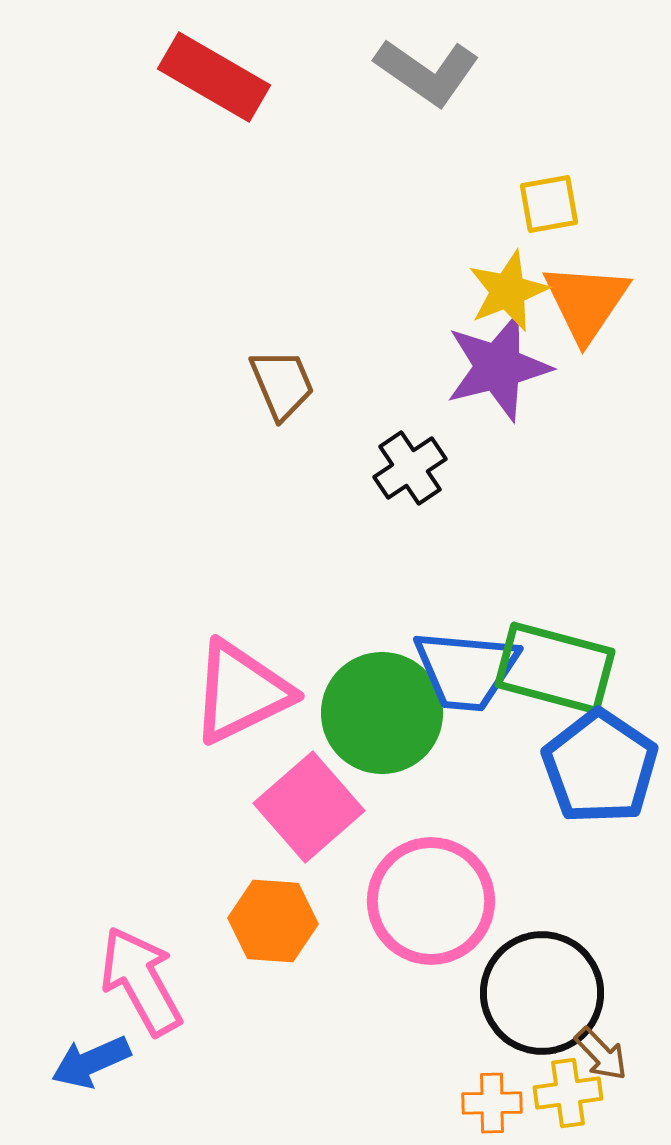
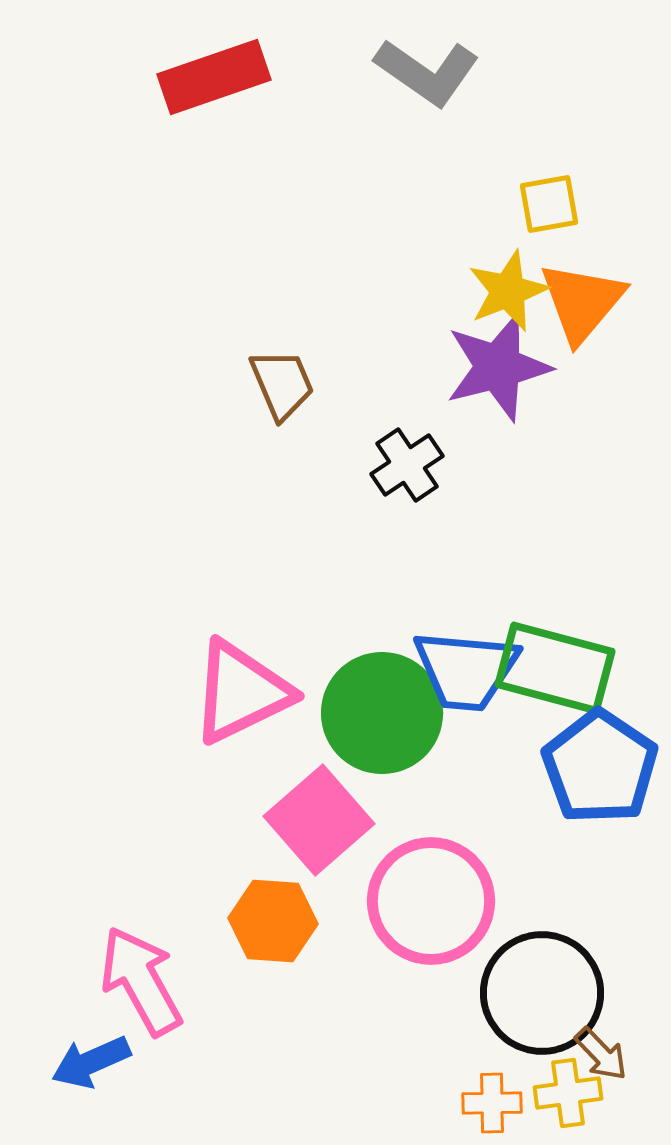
red rectangle: rotated 49 degrees counterclockwise
orange triangle: moved 4 px left; rotated 6 degrees clockwise
black cross: moved 3 px left, 3 px up
pink square: moved 10 px right, 13 px down
